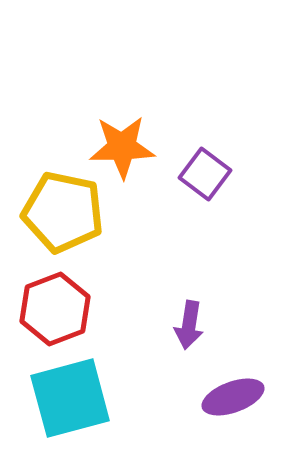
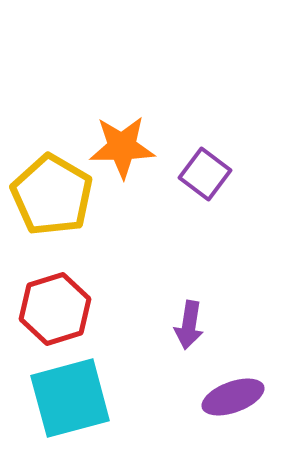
yellow pentagon: moved 11 px left, 17 px up; rotated 18 degrees clockwise
red hexagon: rotated 4 degrees clockwise
